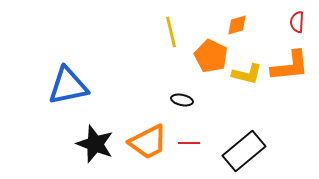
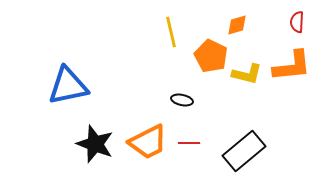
orange L-shape: moved 2 px right
